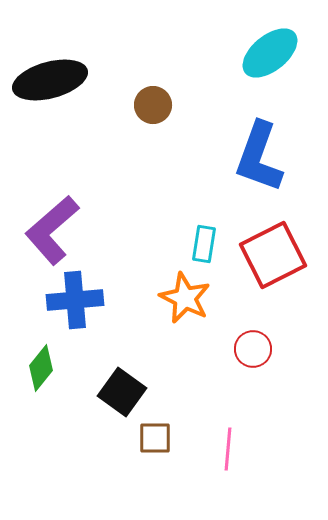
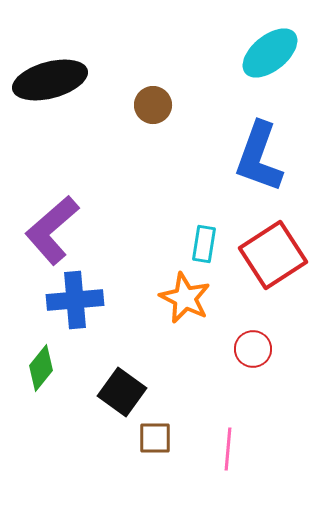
red square: rotated 6 degrees counterclockwise
